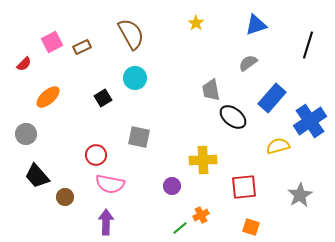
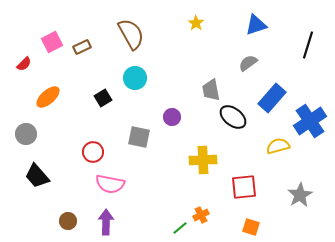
red circle: moved 3 px left, 3 px up
purple circle: moved 69 px up
brown circle: moved 3 px right, 24 px down
